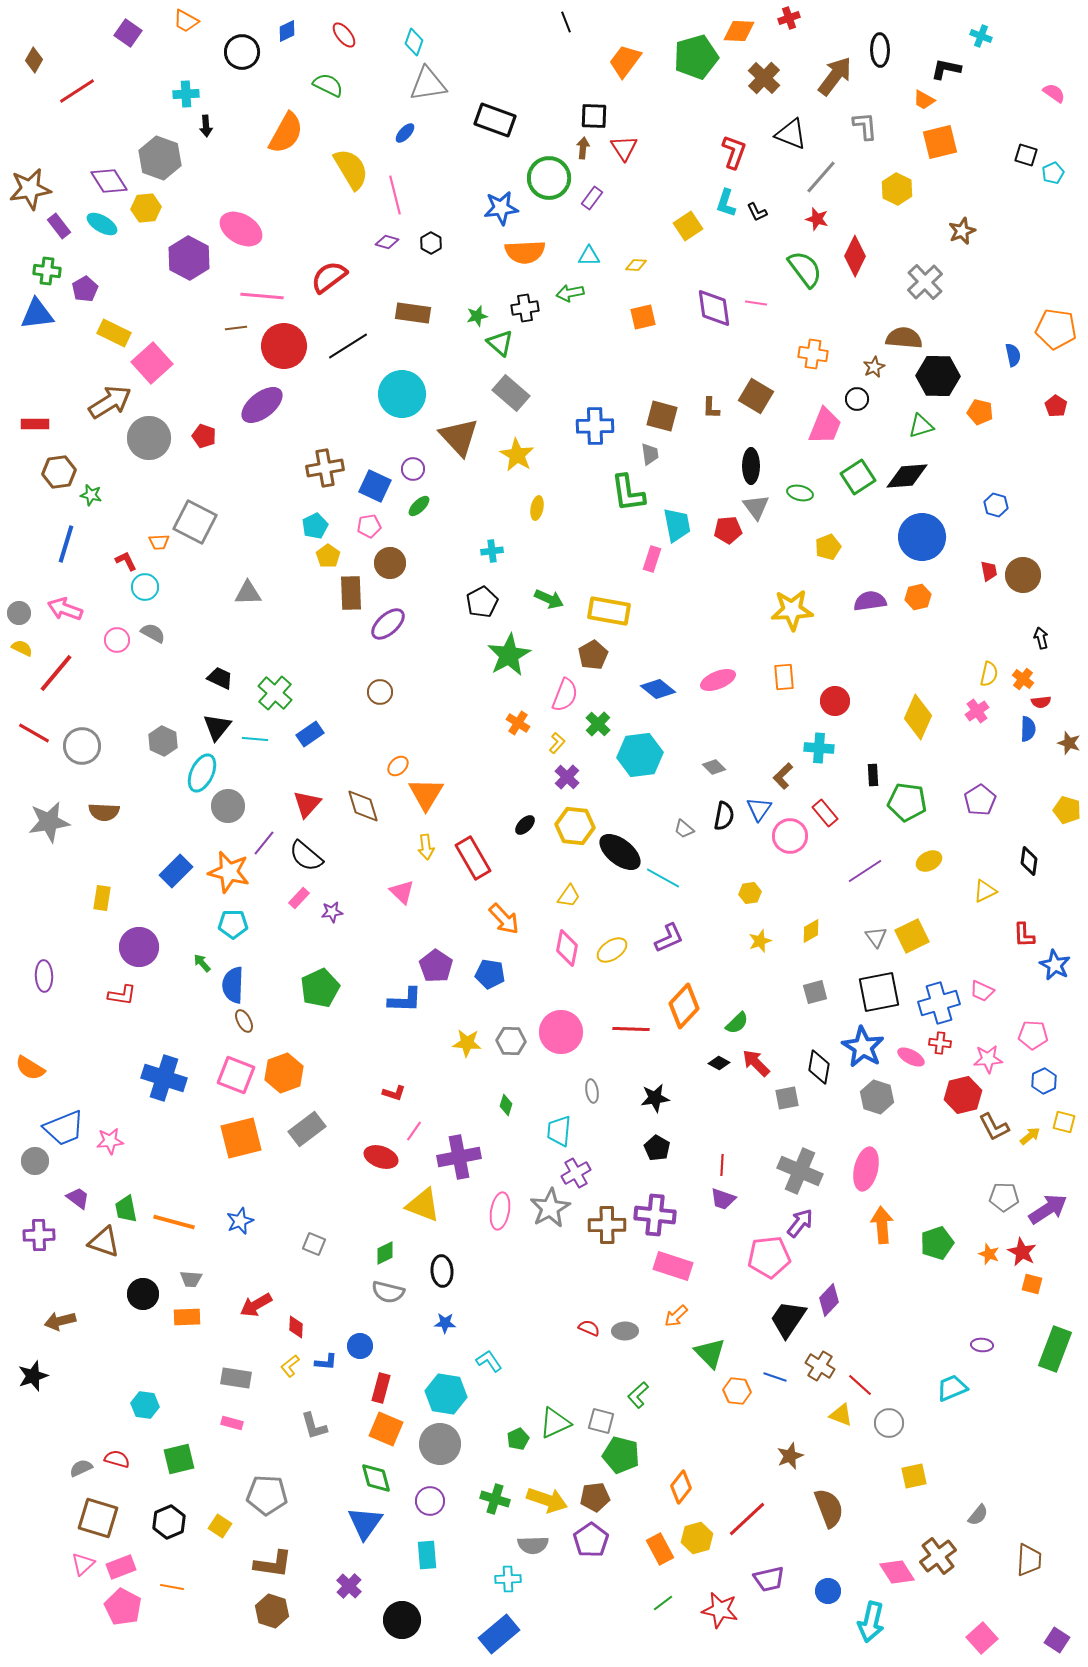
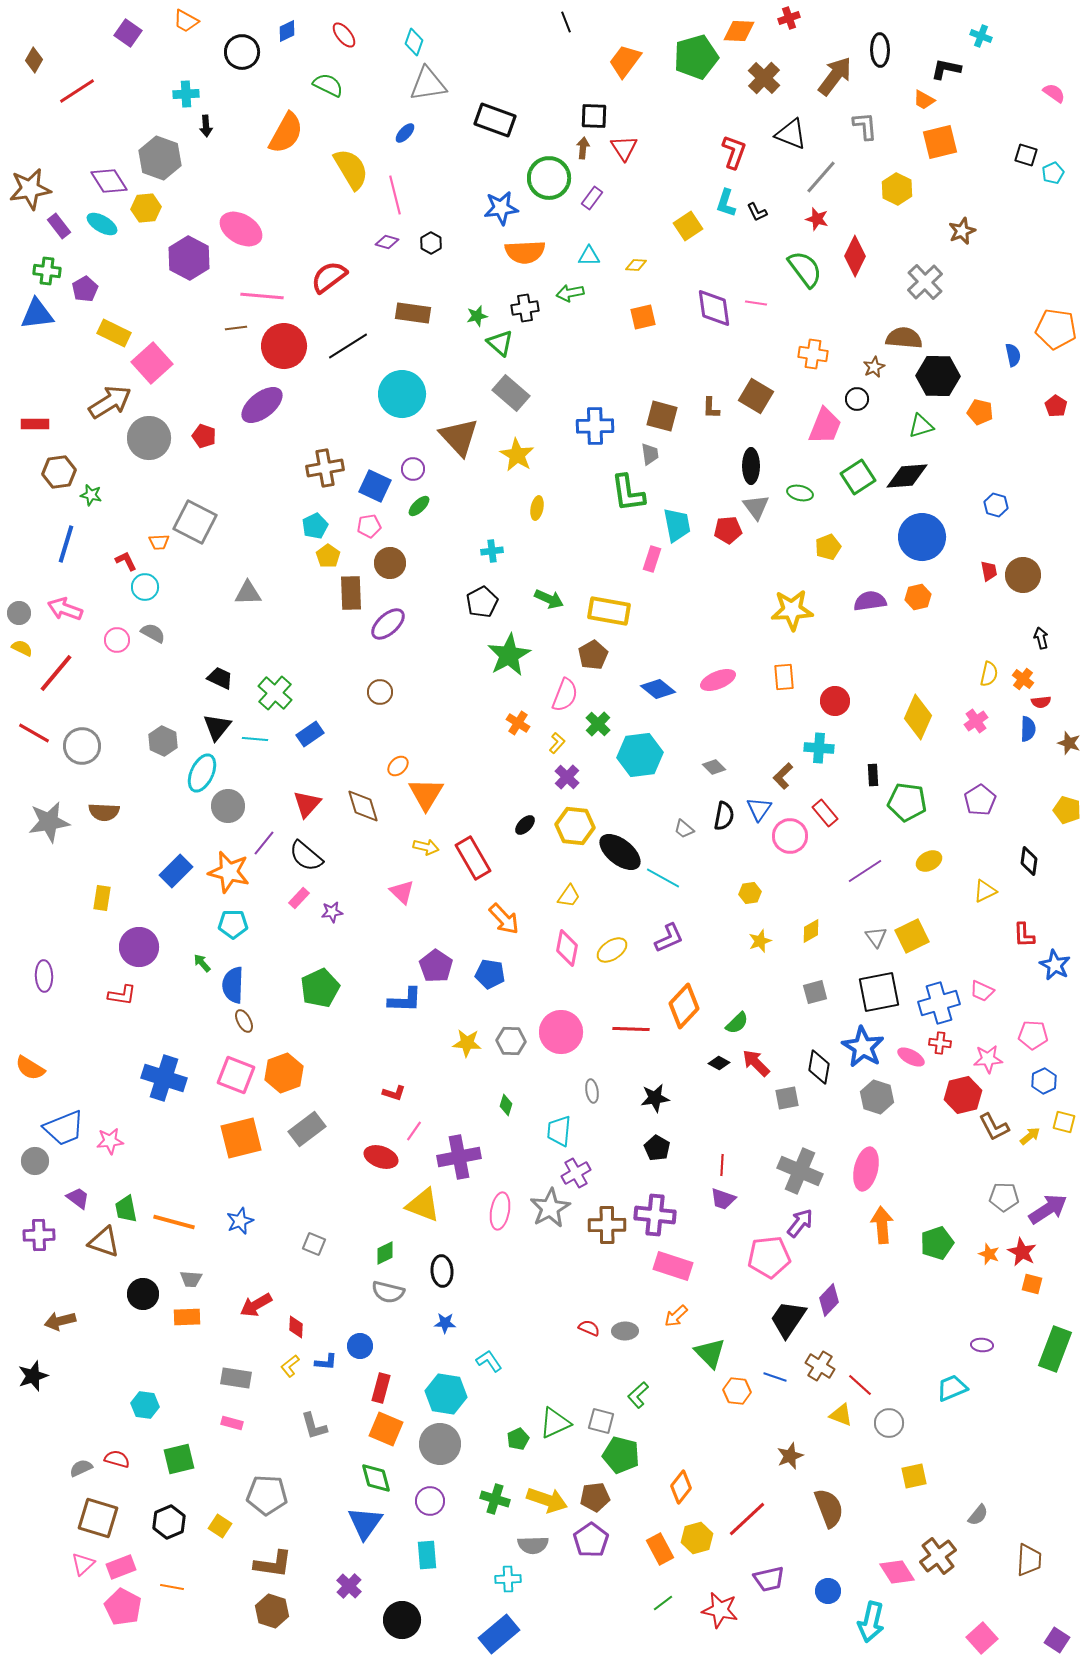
pink cross at (977, 711): moved 1 px left, 10 px down
yellow arrow at (426, 847): rotated 70 degrees counterclockwise
